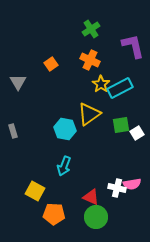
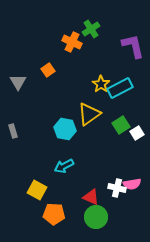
orange cross: moved 18 px left, 18 px up
orange square: moved 3 px left, 6 px down
green square: rotated 24 degrees counterclockwise
cyan arrow: rotated 42 degrees clockwise
yellow square: moved 2 px right, 1 px up
